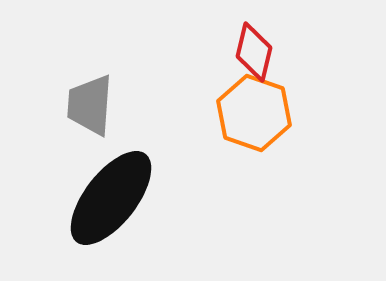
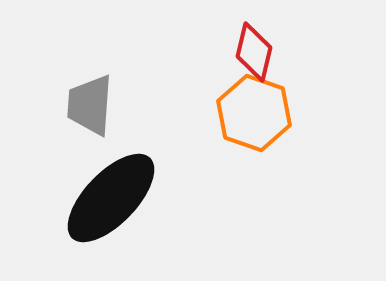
black ellipse: rotated 6 degrees clockwise
